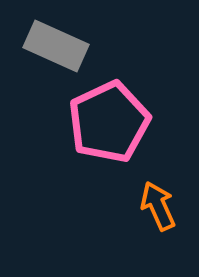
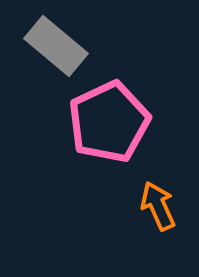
gray rectangle: rotated 16 degrees clockwise
